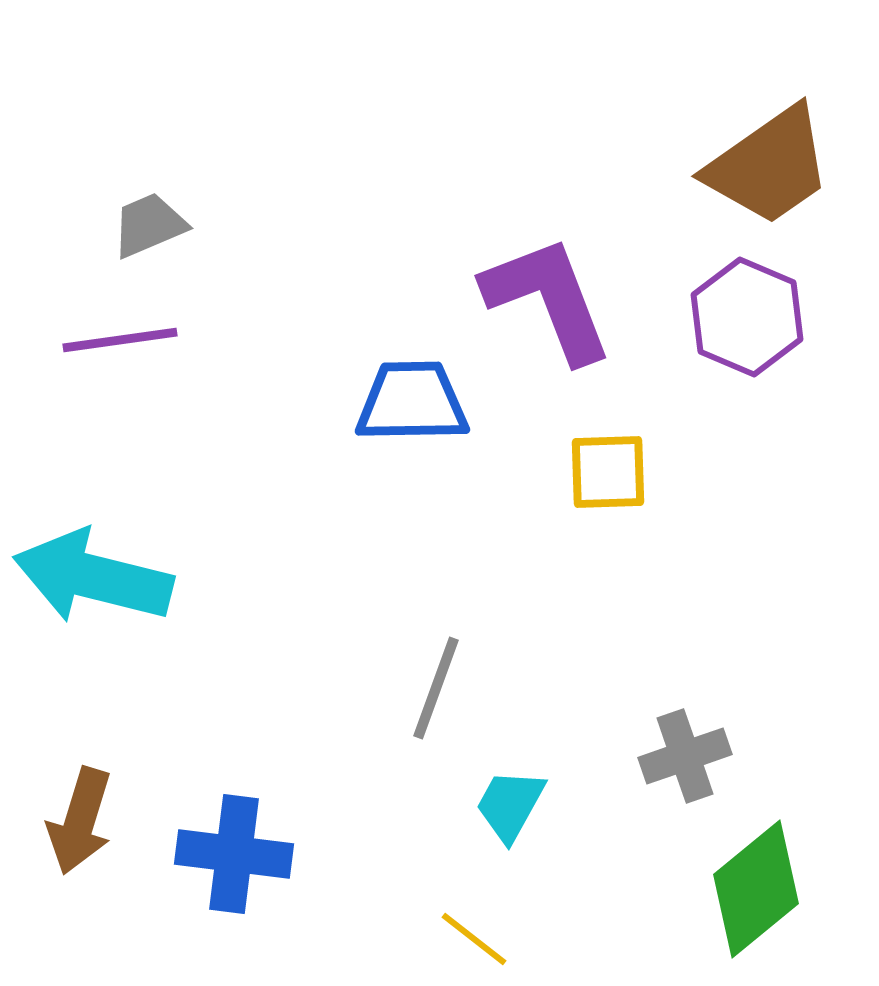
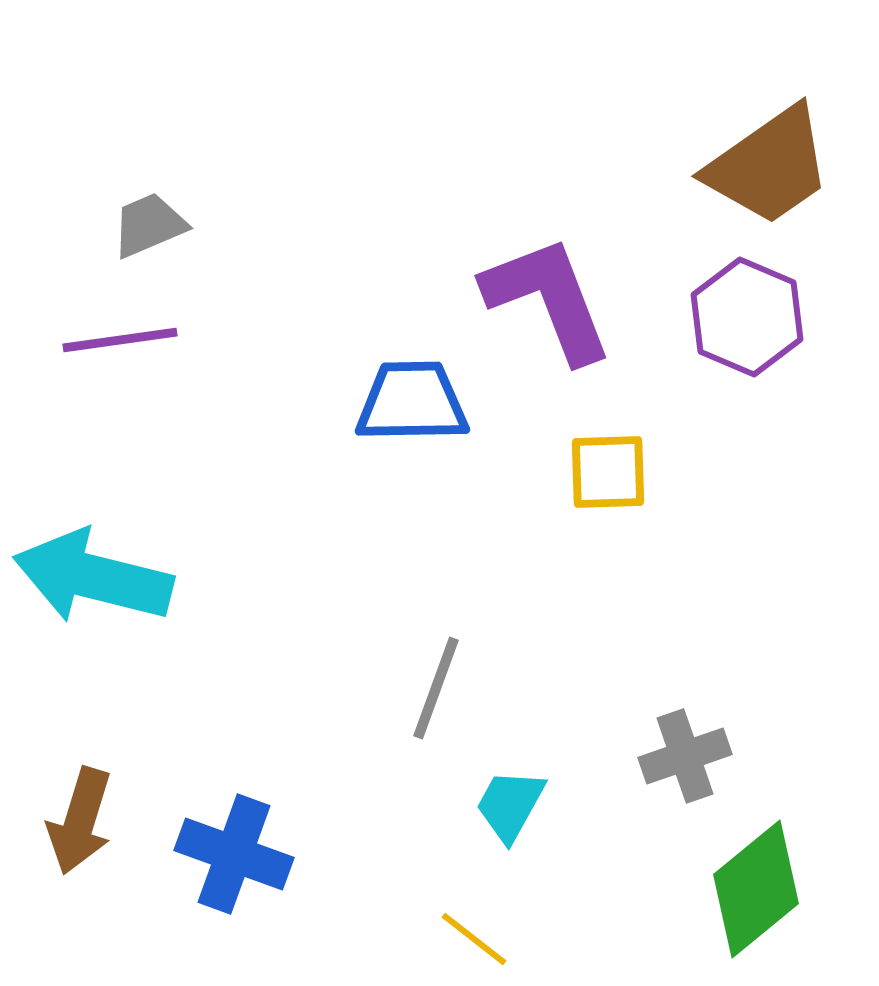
blue cross: rotated 13 degrees clockwise
